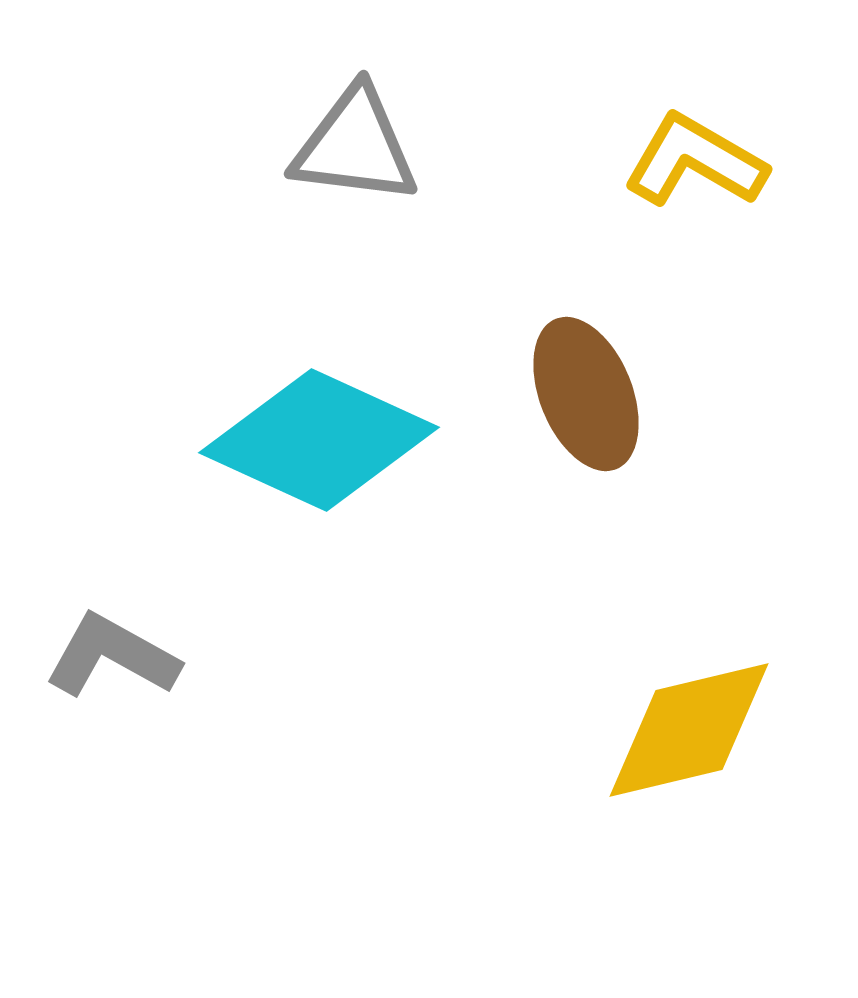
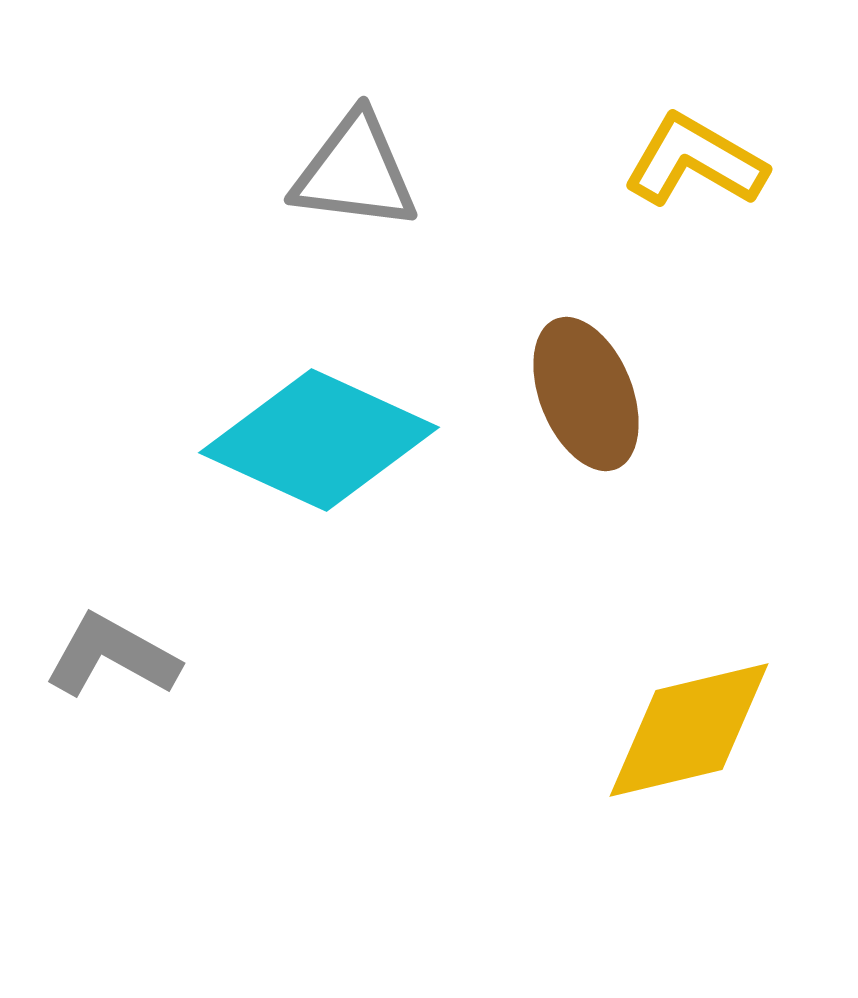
gray triangle: moved 26 px down
